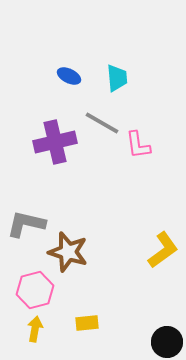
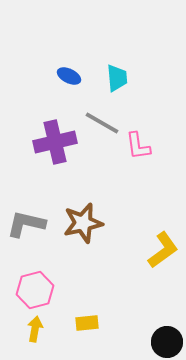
pink L-shape: moved 1 px down
brown star: moved 15 px right, 29 px up; rotated 30 degrees counterclockwise
